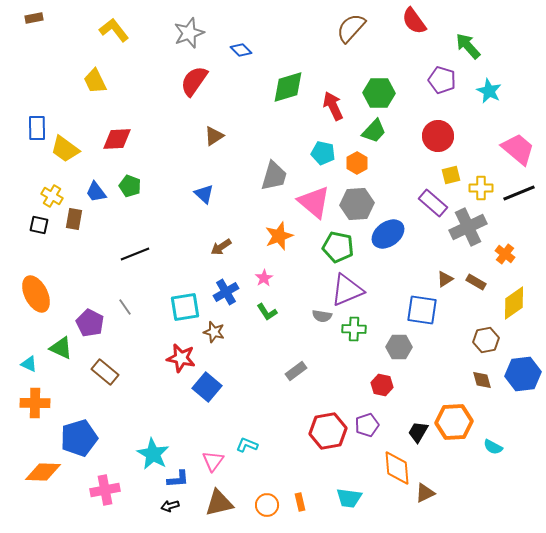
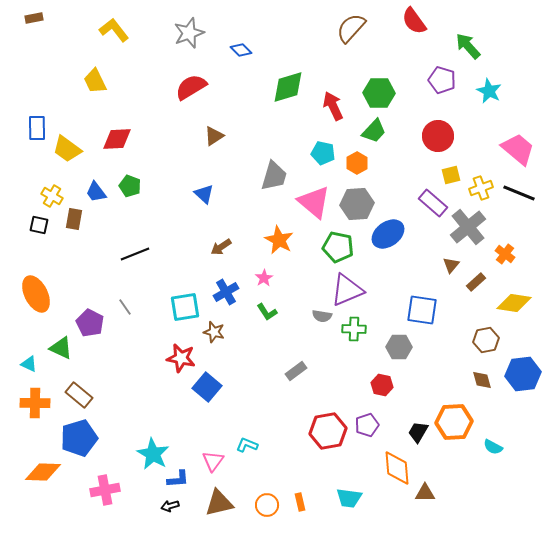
red semicircle at (194, 81): moved 3 px left, 6 px down; rotated 24 degrees clockwise
yellow trapezoid at (65, 149): moved 2 px right
yellow cross at (481, 188): rotated 20 degrees counterclockwise
black line at (519, 193): rotated 44 degrees clockwise
gray cross at (468, 227): rotated 15 degrees counterclockwise
orange star at (279, 236): moved 4 px down; rotated 24 degrees counterclockwise
brown triangle at (445, 279): moved 6 px right, 14 px up; rotated 18 degrees counterclockwise
brown rectangle at (476, 282): rotated 72 degrees counterclockwise
yellow diamond at (514, 303): rotated 44 degrees clockwise
brown rectangle at (105, 372): moved 26 px left, 23 px down
brown triangle at (425, 493): rotated 25 degrees clockwise
